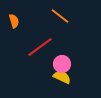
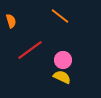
orange semicircle: moved 3 px left
red line: moved 10 px left, 3 px down
pink circle: moved 1 px right, 4 px up
